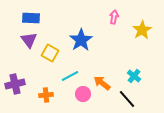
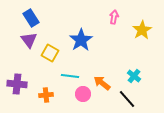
blue rectangle: rotated 54 degrees clockwise
cyan line: rotated 36 degrees clockwise
purple cross: moved 2 px right; rotated 18 degrees clockwise
